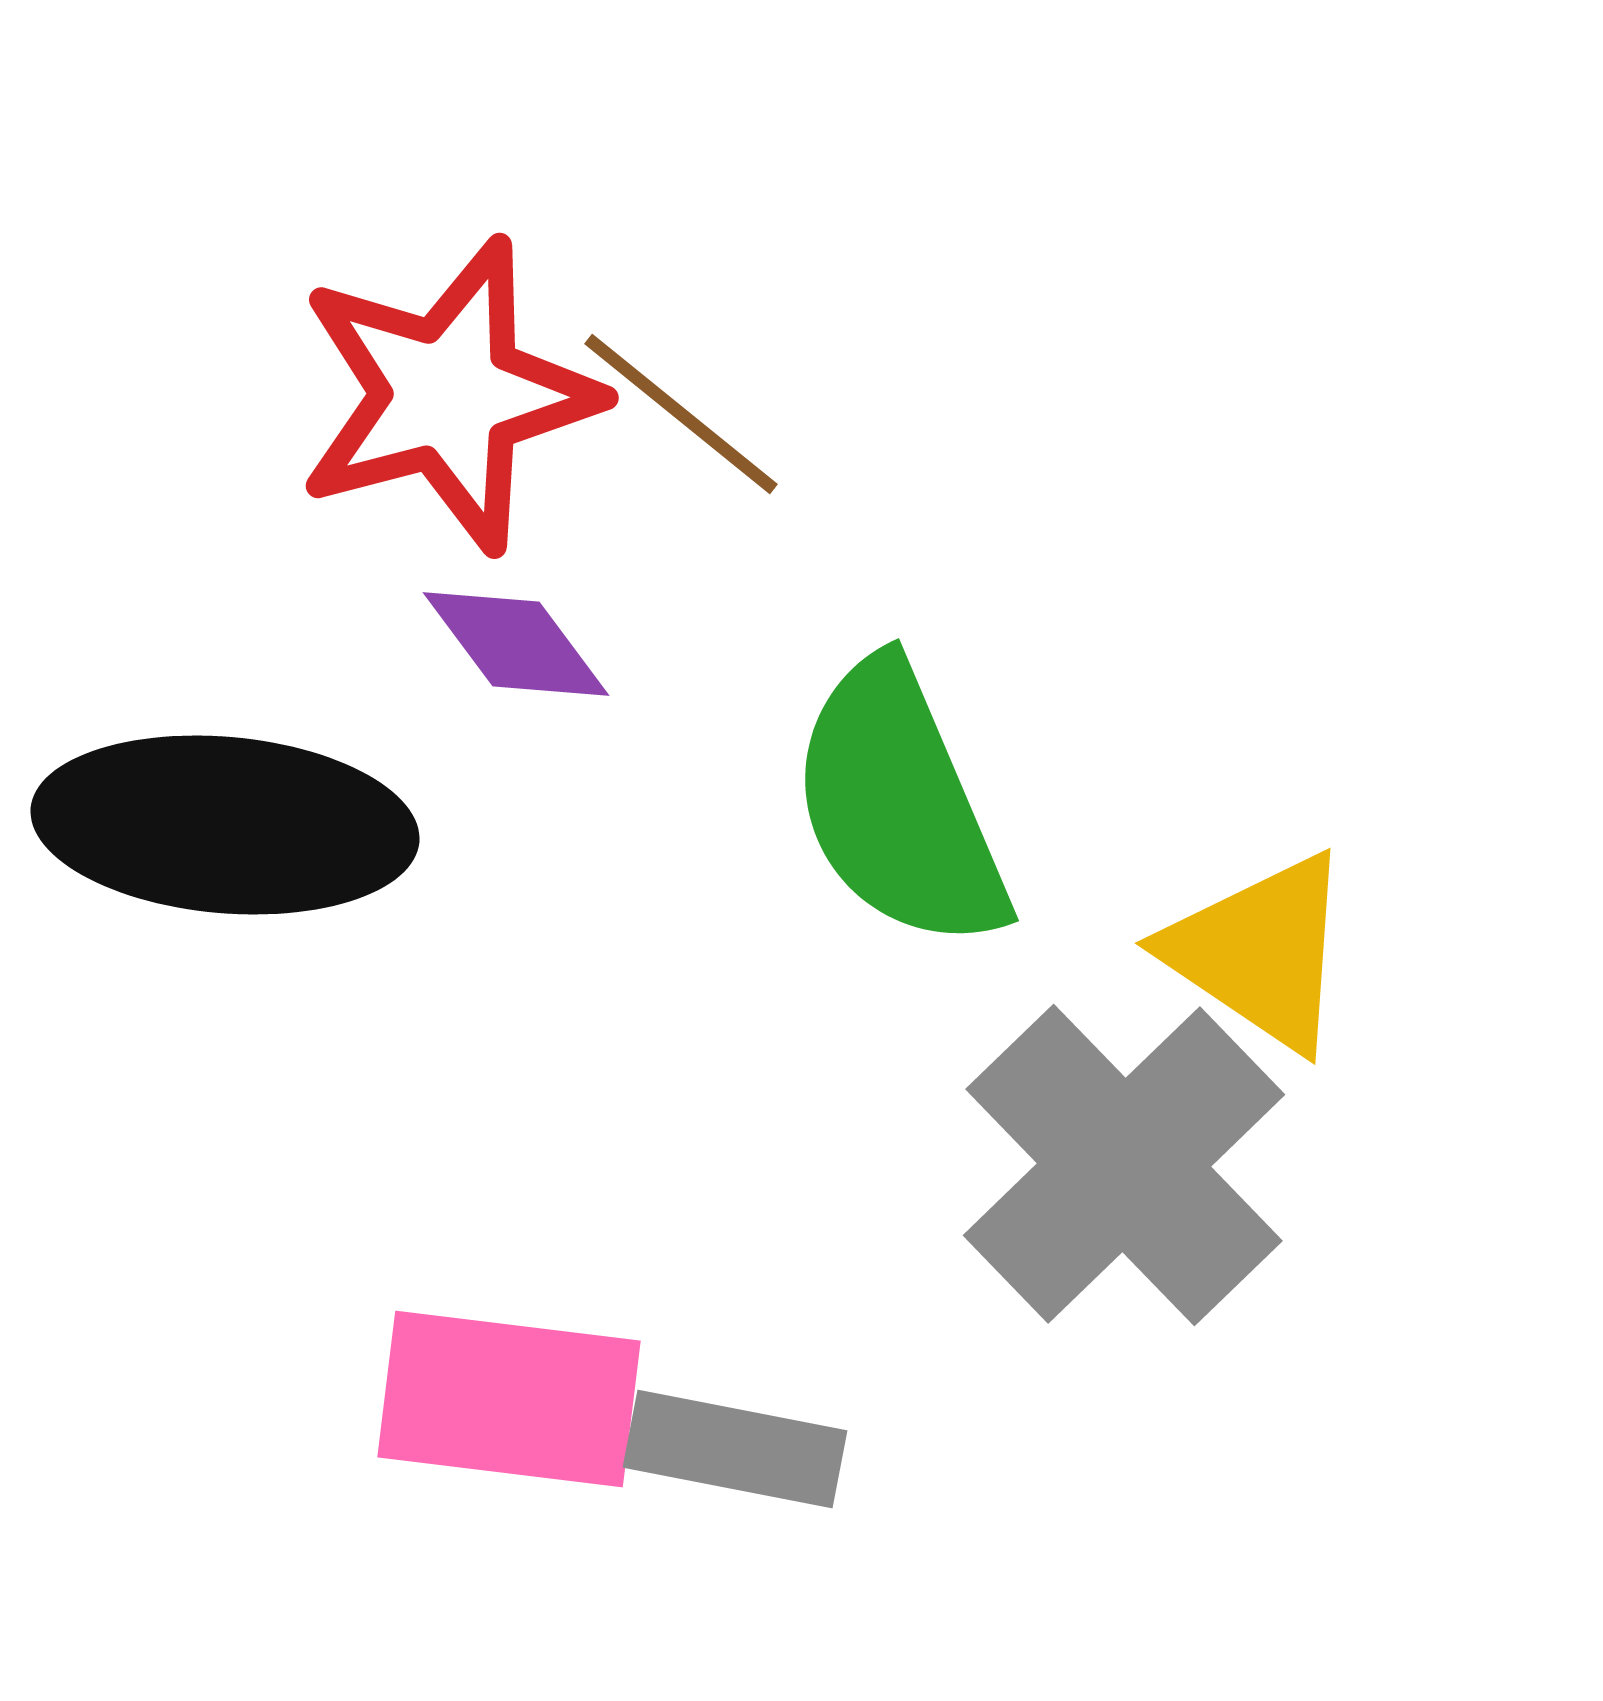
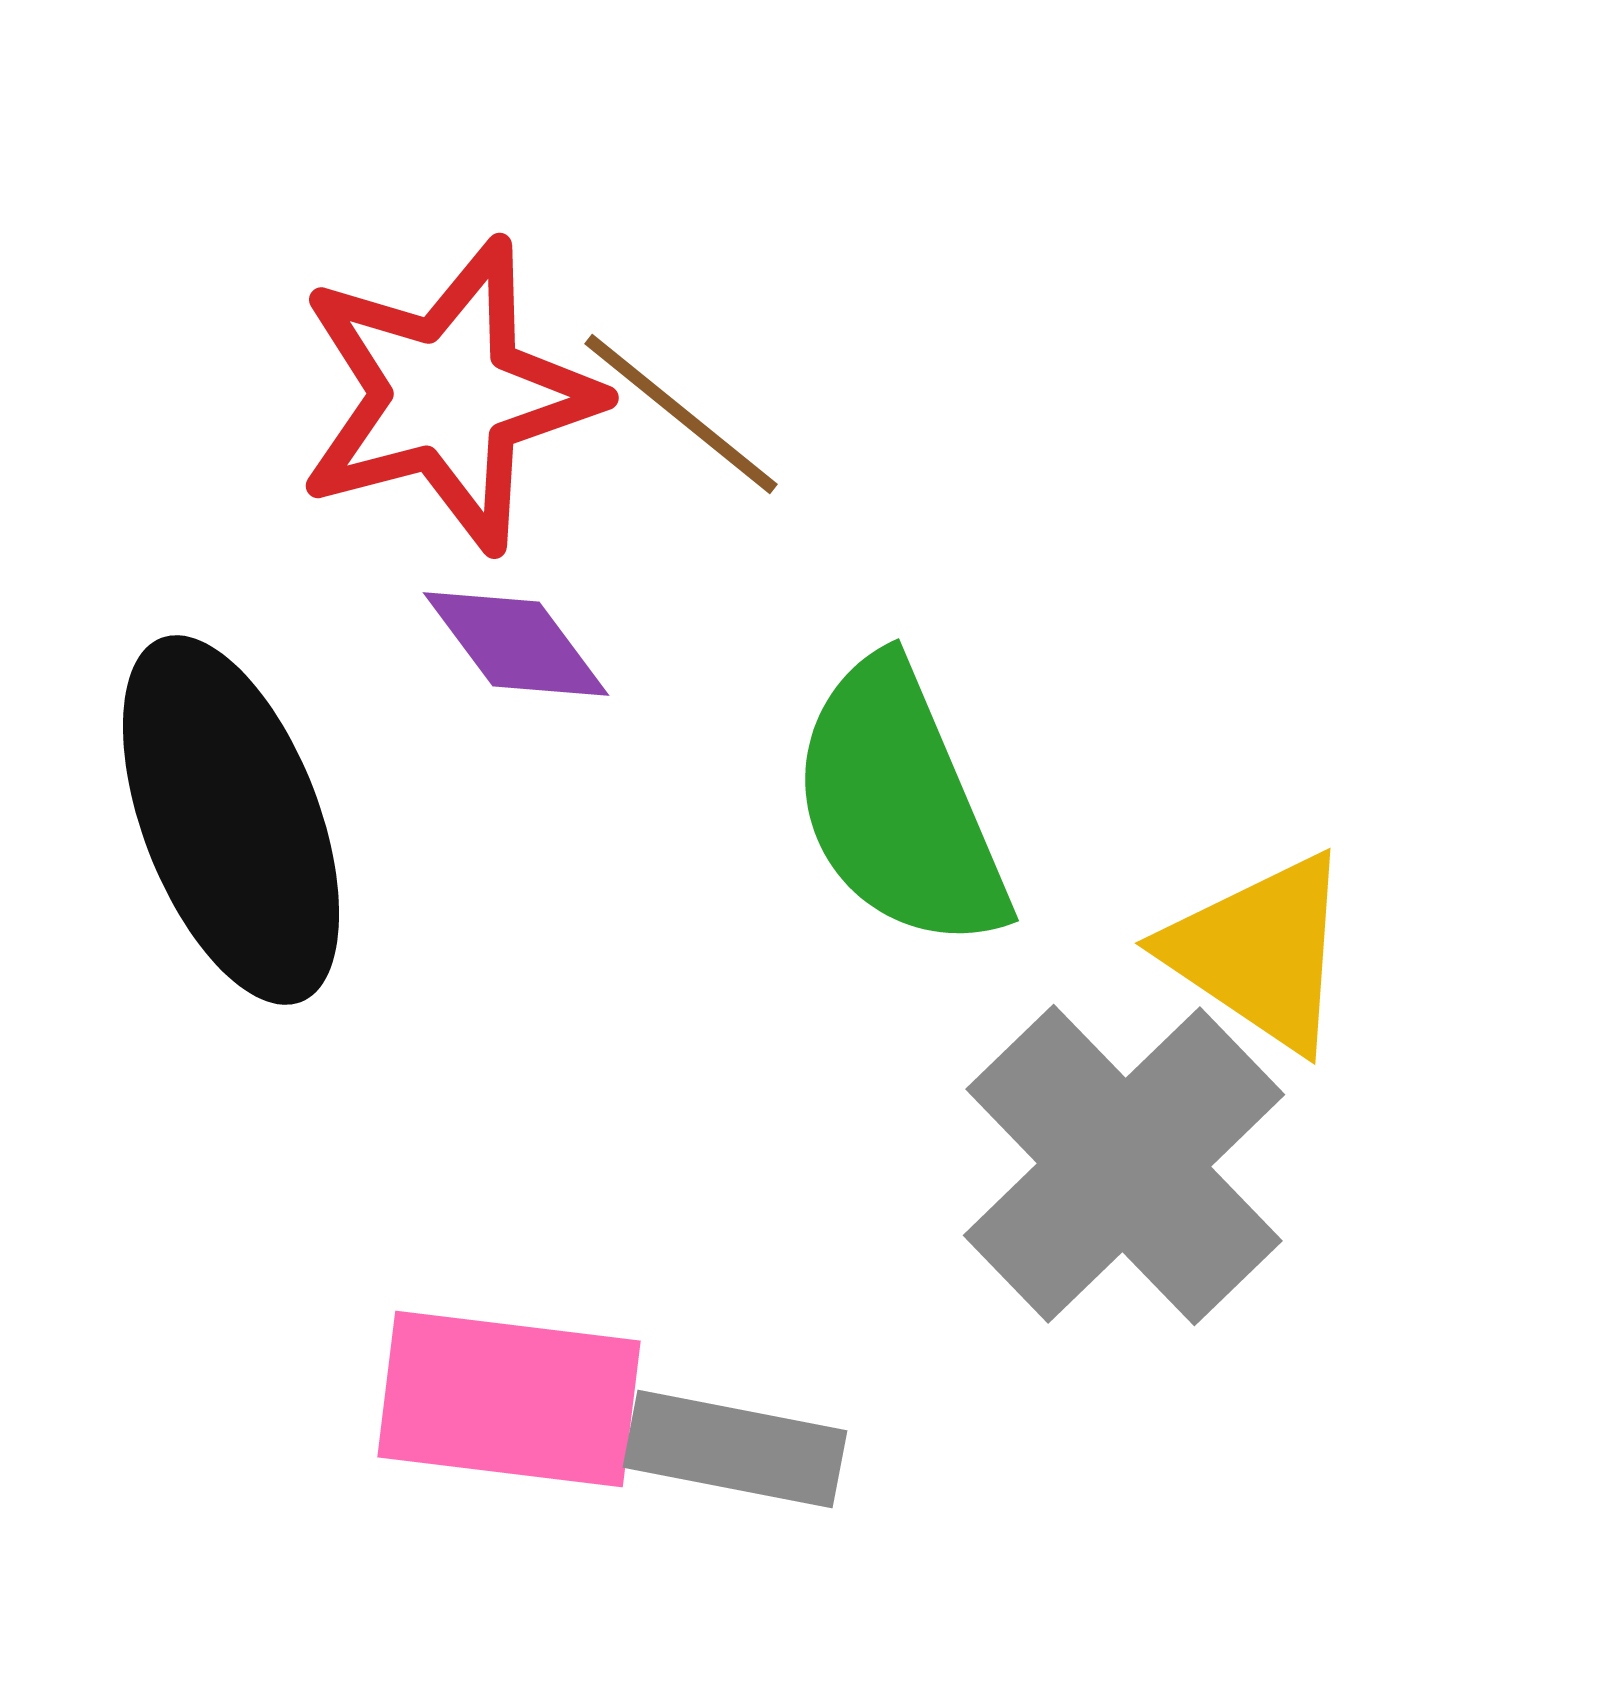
black ellipse: moved 6 px right, 5 px up; rotated 64 degrees clockwise
